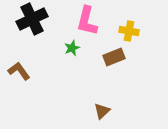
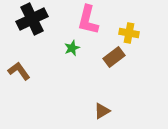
pink L-shape: moved 1 px right, 1 px up
yellow cross: moved 2 px down
brown rectangle: rotated 15 degrees counterclockwise
brown triangle: rotated 12 degrees clockwise
